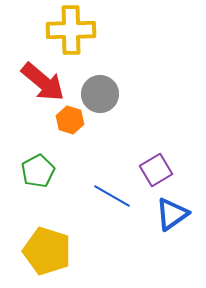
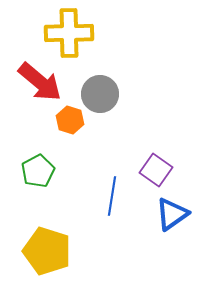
yellow cross: moved 2 px left, 3 px down
red arrow: moved 3 px left
purple square: rotated 24 degrees counterclockwise
blue line: rotated 69 degrees clockwise
